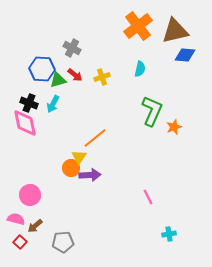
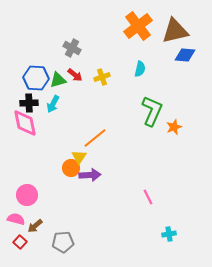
blue hexagon: moved 6 px left, 9 px down
black cross: rotated 24 degrees counterclockwise
pink circle: moved 3 px left
